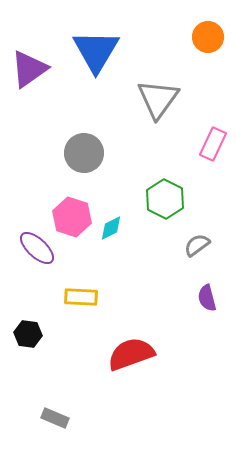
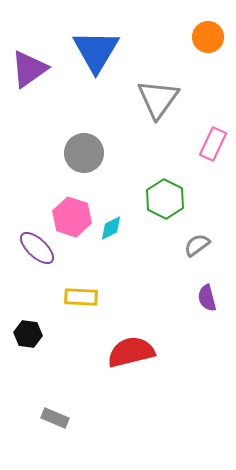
red semicircle: moved 2 px up; rotated 6 degrees clockwise
